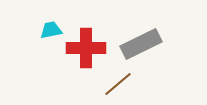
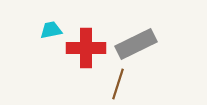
gray rectangle: moved 5 px left
brown line: rotated 32 degrees counterclockwise
